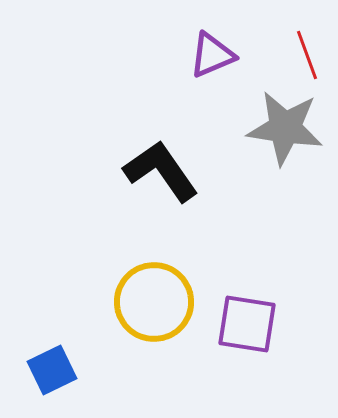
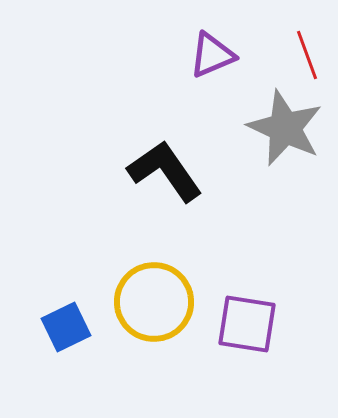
gray star: rotated 16 degrees clockwise
black L-shape: moved 4 px right
blue square: moved 14 px right, 43 px up
